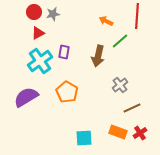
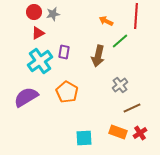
red line: moved 1 px left
